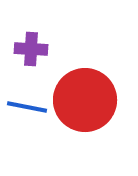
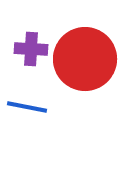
red circle: moved 41 px up
